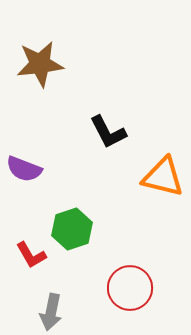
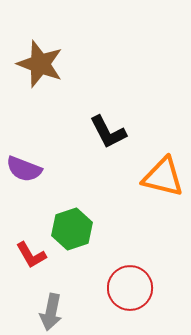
brown star: rotated 27 degrees clockwise
